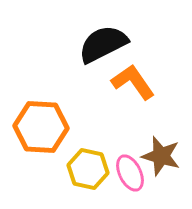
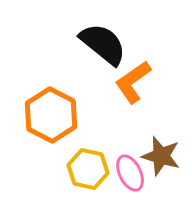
black semicircle: rotated 66 degrees clockwise
orange L-shape: rotated 90 degrees counterclockwise
orange hexagon: moved 10 px right, 12 px up; rotated 24 degrees clockwise
